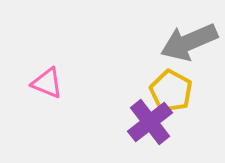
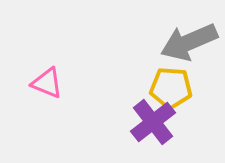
yellow pentagon: moved 3 px up; rotated 24 degrees counterclockwise
purple cross: moved 3 px right
